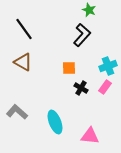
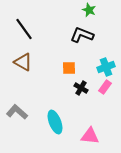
black L-shape: rotated 110 degrees counterclockwise
cyan cross: moved 2 px left, 1 px down
